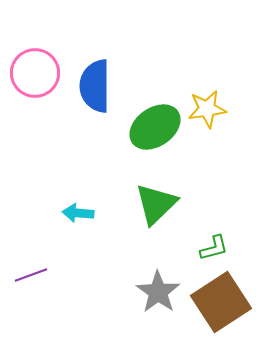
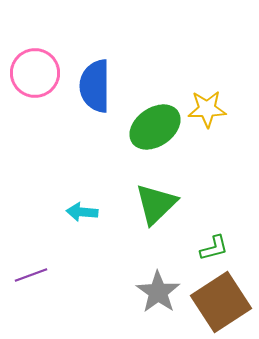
yellow star: rotated 6 degrees clockwise
cyan arrow: moved 4 px right, 1 px up
